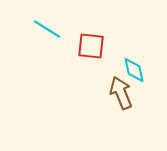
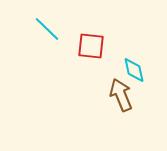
cyan line: rotated 12 degrees clockwise
brown arrow: moved 2 px down
